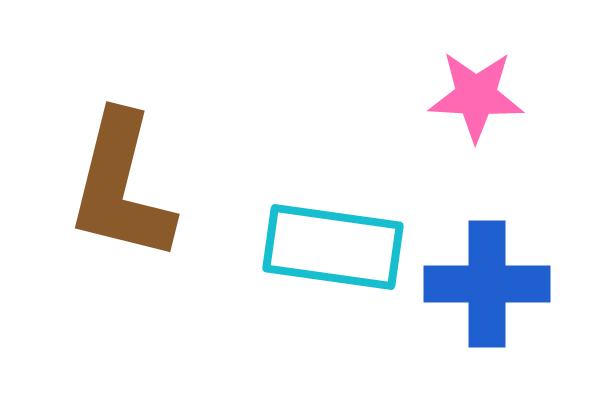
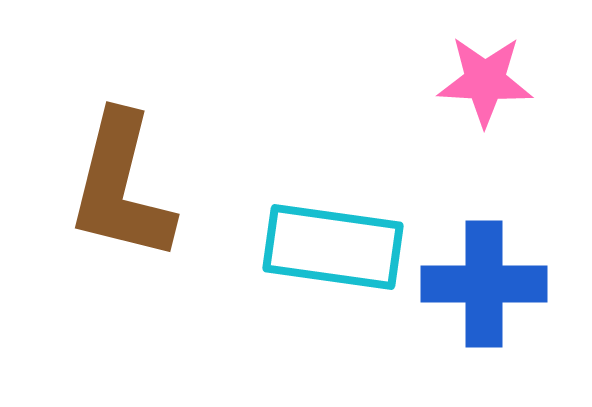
pink star: moved 9 px right, 15 px up
blue cross: moved 3 px left
